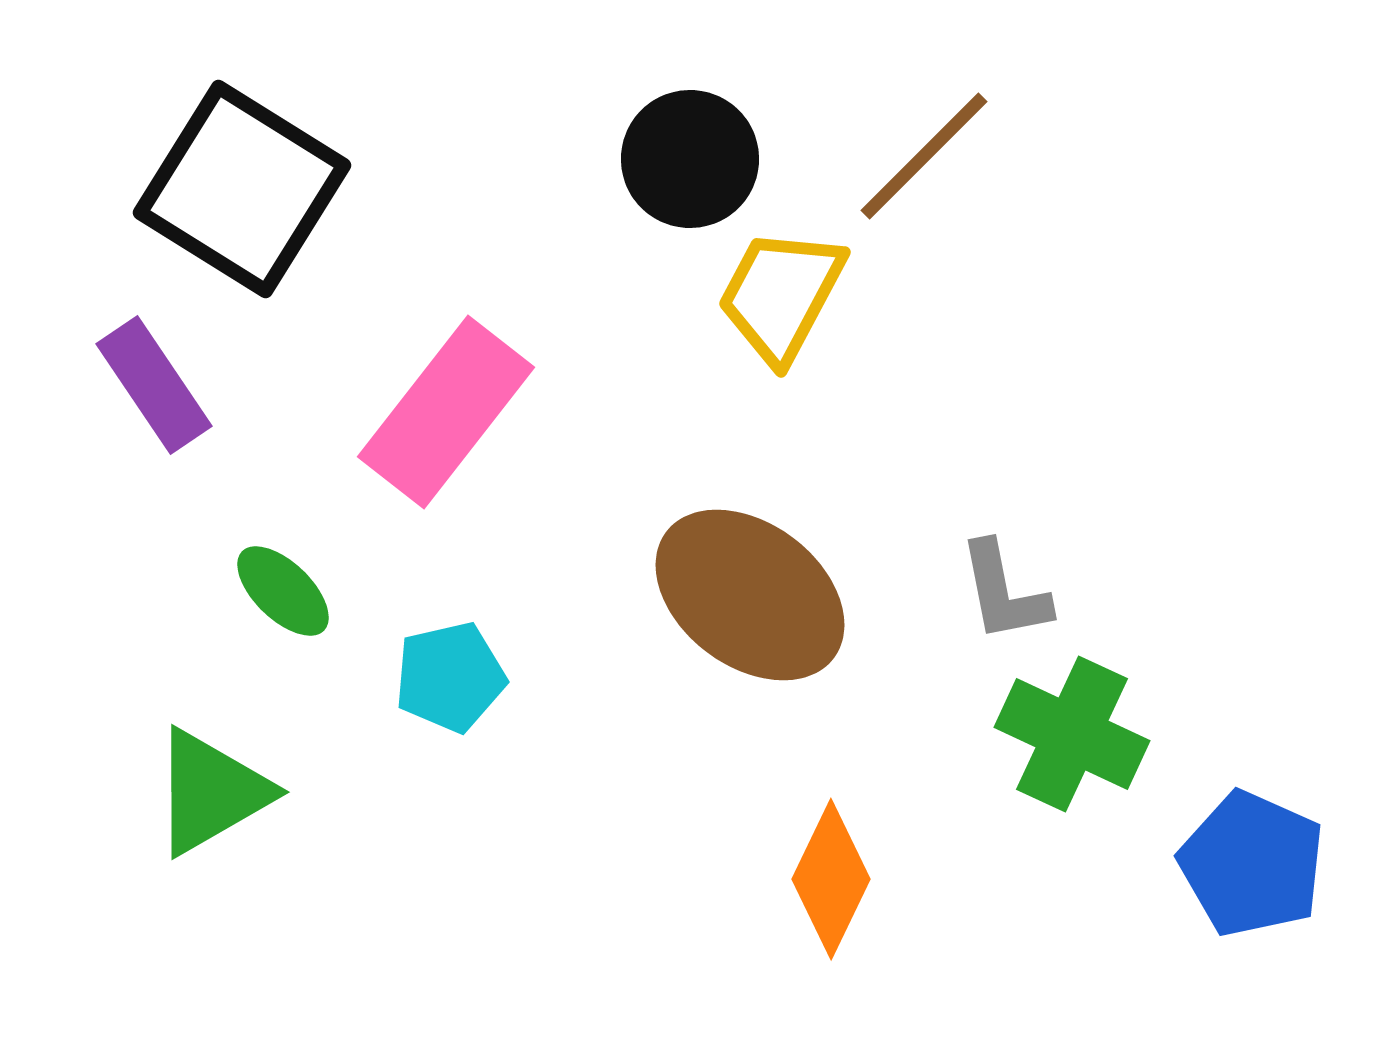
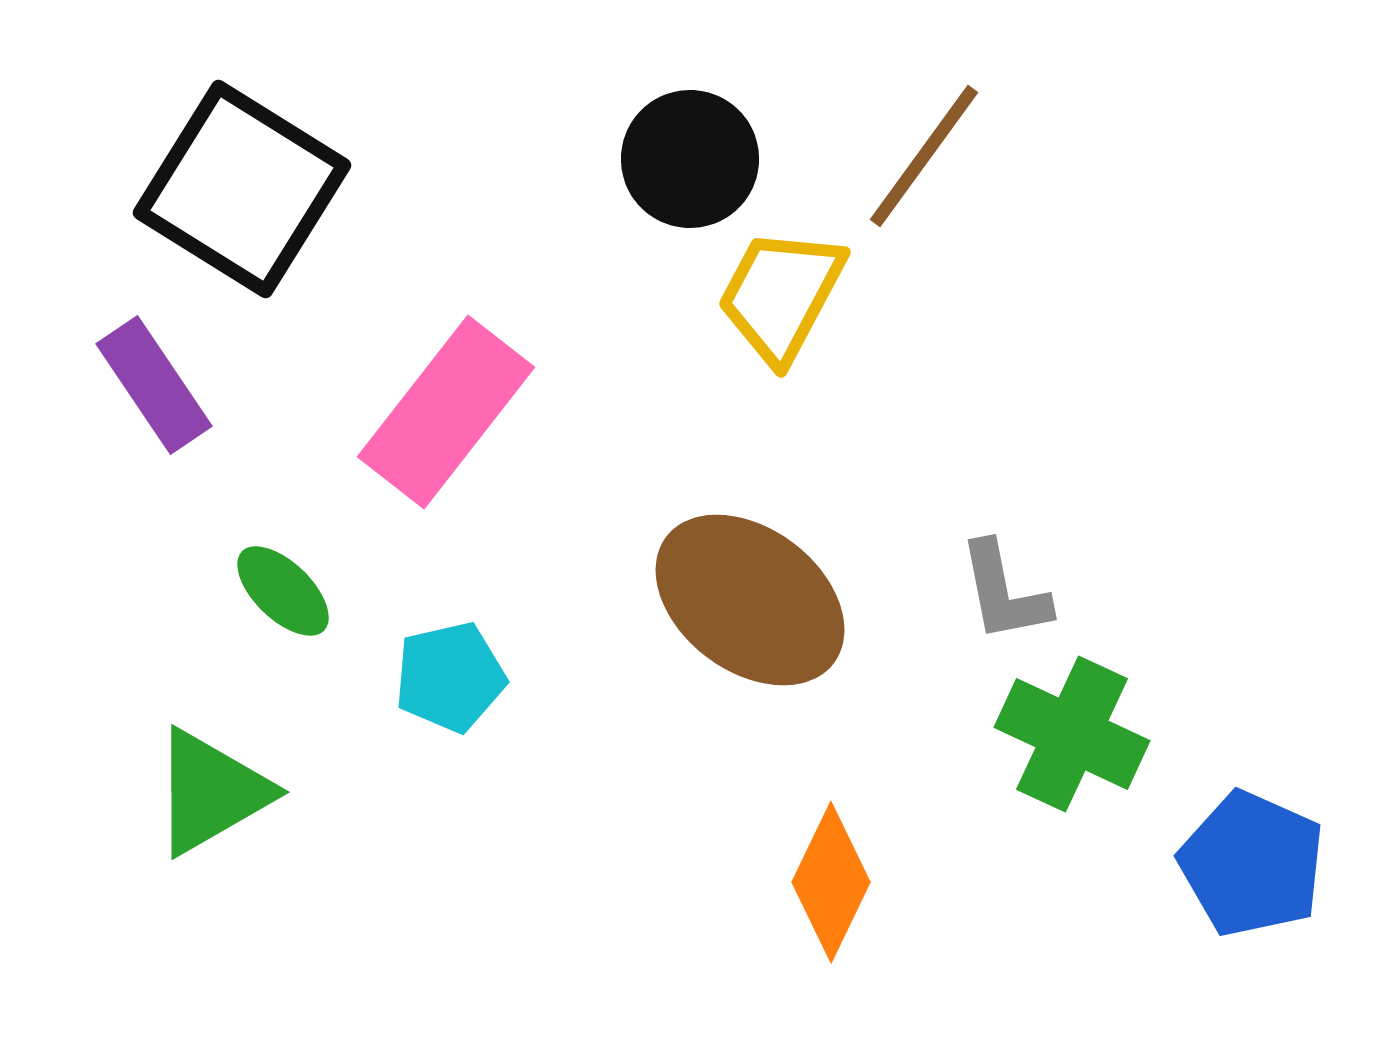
brown line: rotated 9 degrees counterclockwise
brown ellipse: moved 5 px down
orange diamond: moved 3 px down
